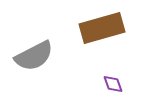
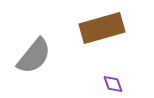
gray semicircle: rotated 24 degrees counterclockwise
